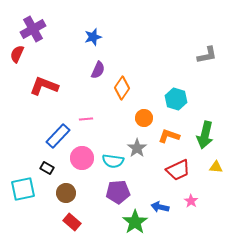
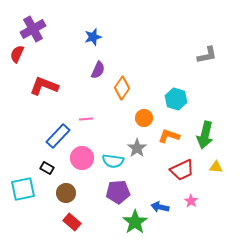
red trapezoid: moved 4 px right
